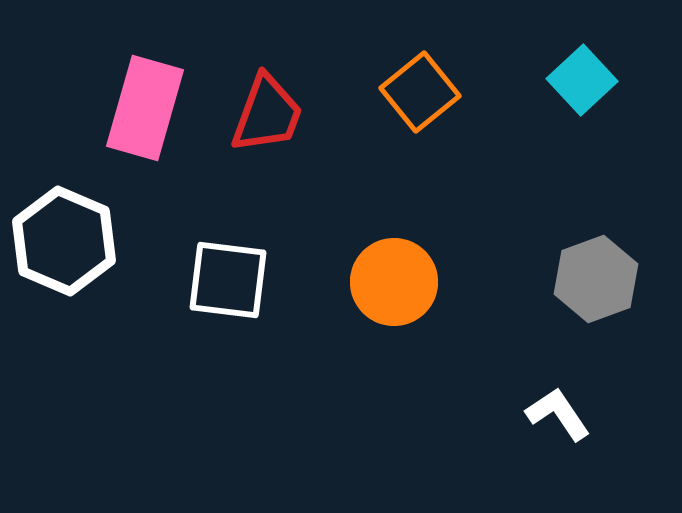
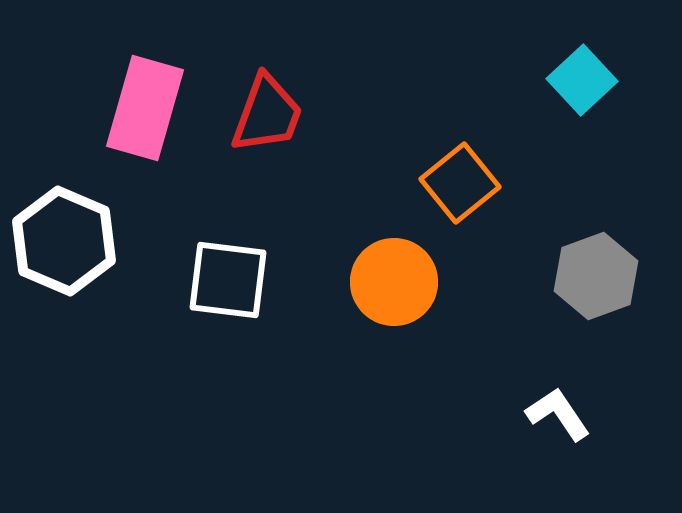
orange square: moved 40 px right, 91 px down
gray hexagon: moved 3 px up
